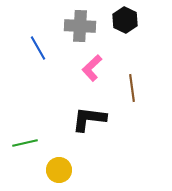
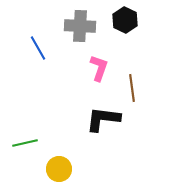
pink L-shape: moved 7 px right; rotated 152 degrees clockwise
black L-shape: moved 14 px right
yellow circle: moved 1 px up
